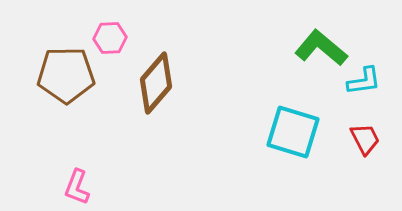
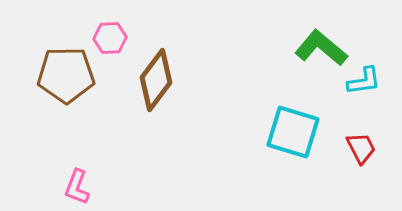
brown diamond: moved 3 px up; rotated 4 degrees counterclockwise
red trapezoid: moved 4 px left, 9 px down
